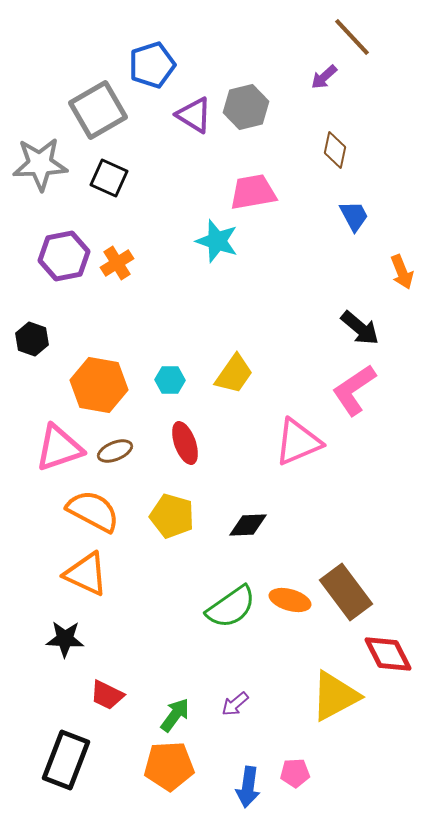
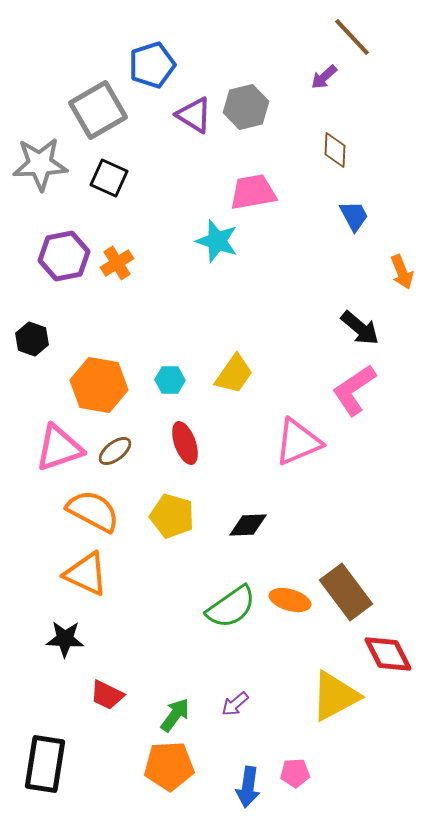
brown diamond at (335, 150): rotated 9 degrees counterclockwise
brown ellipse at (115, 451): rotated 16 degrees counterclockwise
black rectangle at (66, 760): moved 21 px left, 4 px down; rotated 12 degrees counterclockwise
